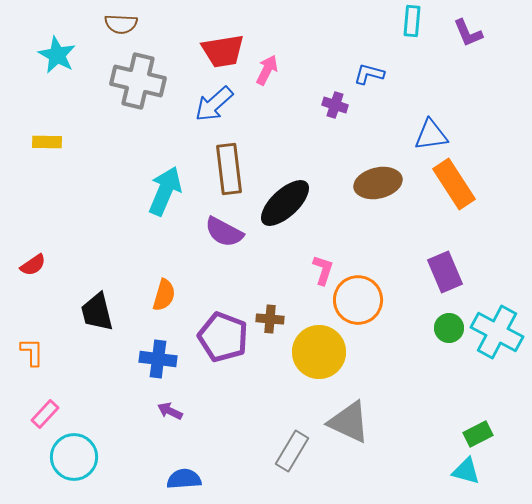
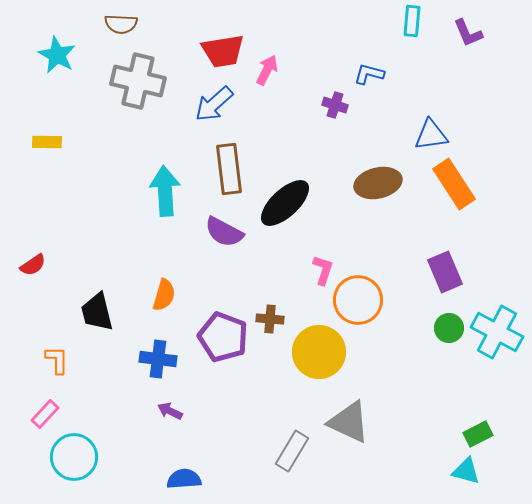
cyan arrow: rotated 27 degrees counterclockwise
orange L-shape: moved 25 px right, 8 px down
